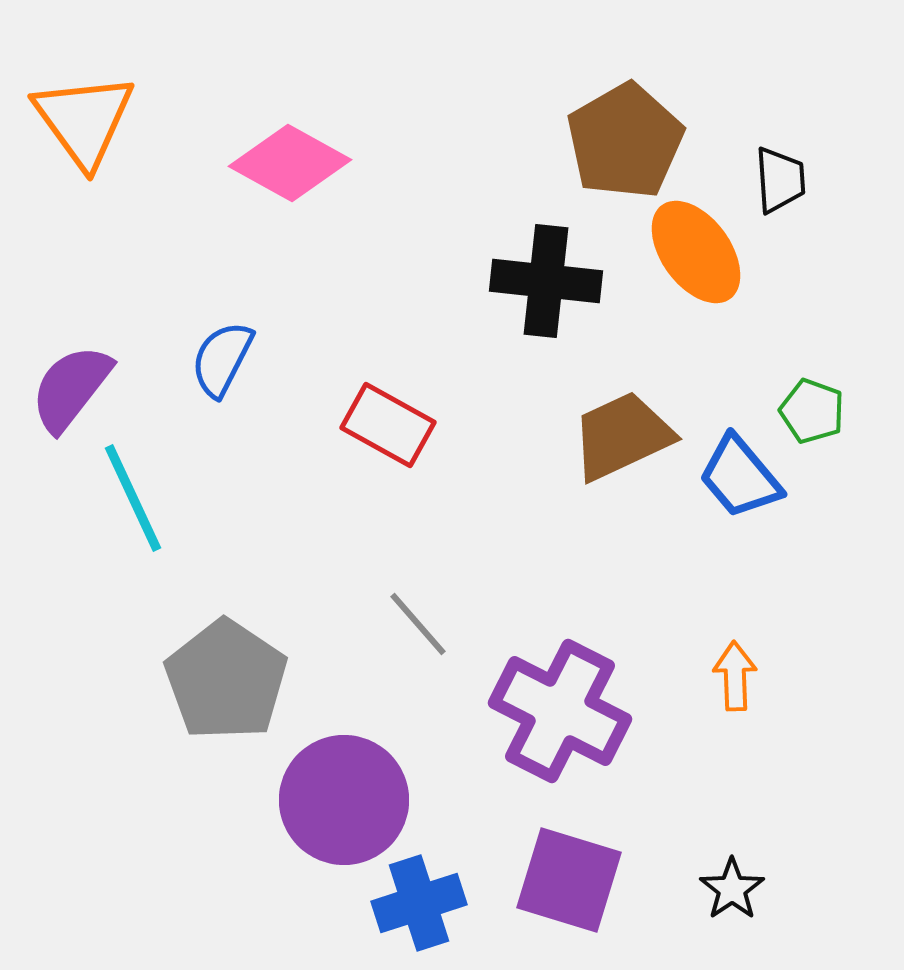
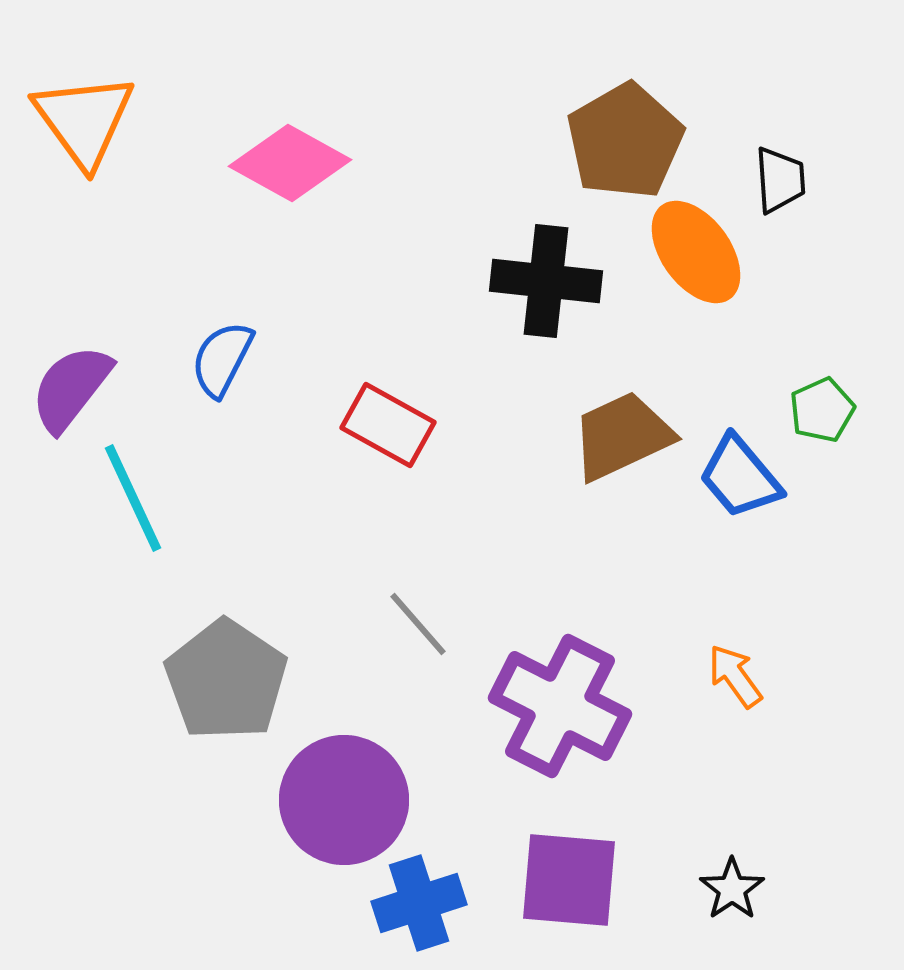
green pentagon: moved 10 px right, 1 px up; rotated 28 degrees clockwise
orange arrow: rotated 34 degrees counterclockwise
purple cross: moved 5 px up
purple square: rotated 12 degrees counterclockwise
